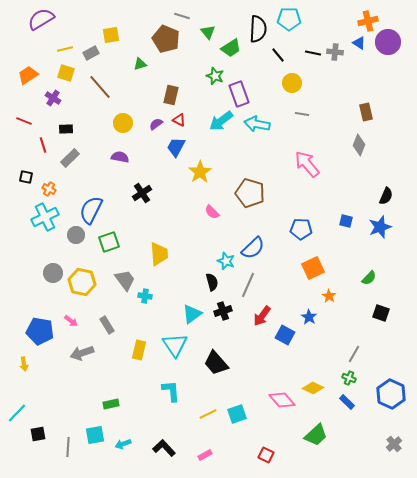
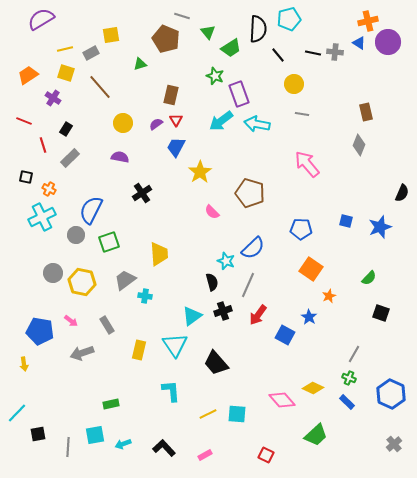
cyan pentagon at (289, 19): rotated 15 degrees counterclockwise
yellow circle at (292, 83): moved 2 px right, 1 px down
red triangle at (179, 120): moved 3 px left; rotated 32 degrees clockwise
black rectangle at (66, 129): rotated 56 degrees counterclockwise
black semicircle at (386, 196): moved 16 px right, 3 px up
cyan cross at (45, 217): moved 3 px left
orange square at (313, 268): moved 2 px left, 1 px down; rotated 30 degrees counterclockwise
gray trapezoid at (125, 280): rotated 90 degrees counterclockwise
orange star at (329, 296): rotated 16 degrees clockwise
cyan triangle at (192, 314): moved 2 px down
red arrow at (262, 316): moved 4 px left, 1 px up
cyan square at (237, 414): rotated 24 degrees clockwise
